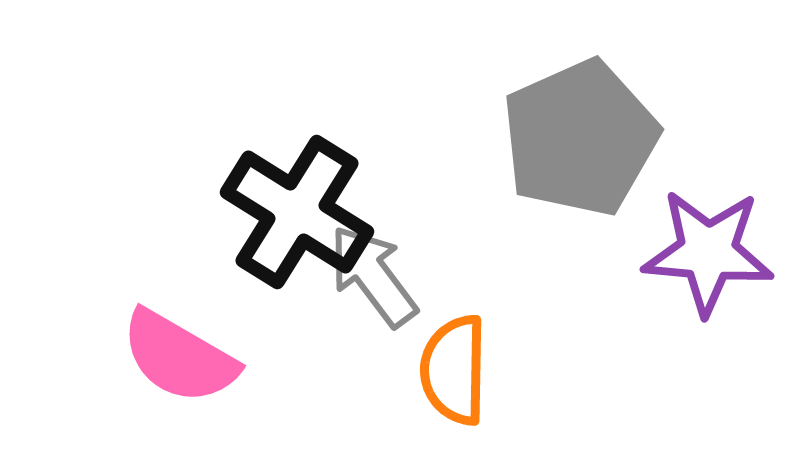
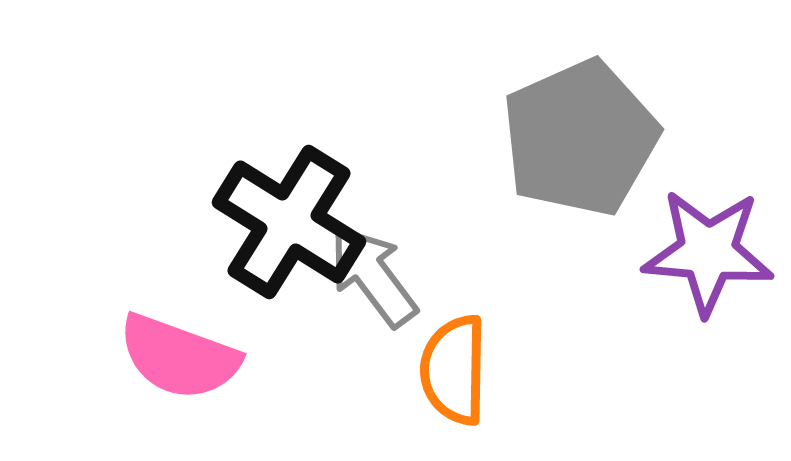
black cross: moved 8 px left, 10 px down
pink semicircle: rotated 10 degrees counterclockwise
